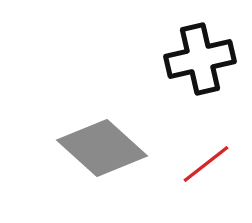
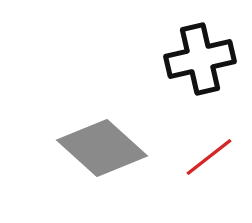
red line: moved 3 px right, 7 px up
